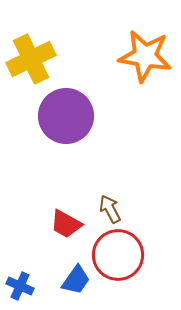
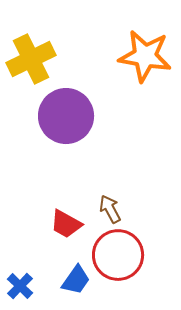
blue cross: rotated 20 degrees clockwise
